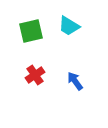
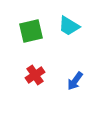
blue arrow: rotated 108 degrees counterclockwise
